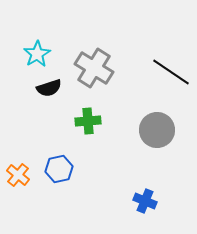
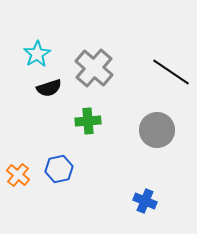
gray cross: rotated 9 degrees clockwise
